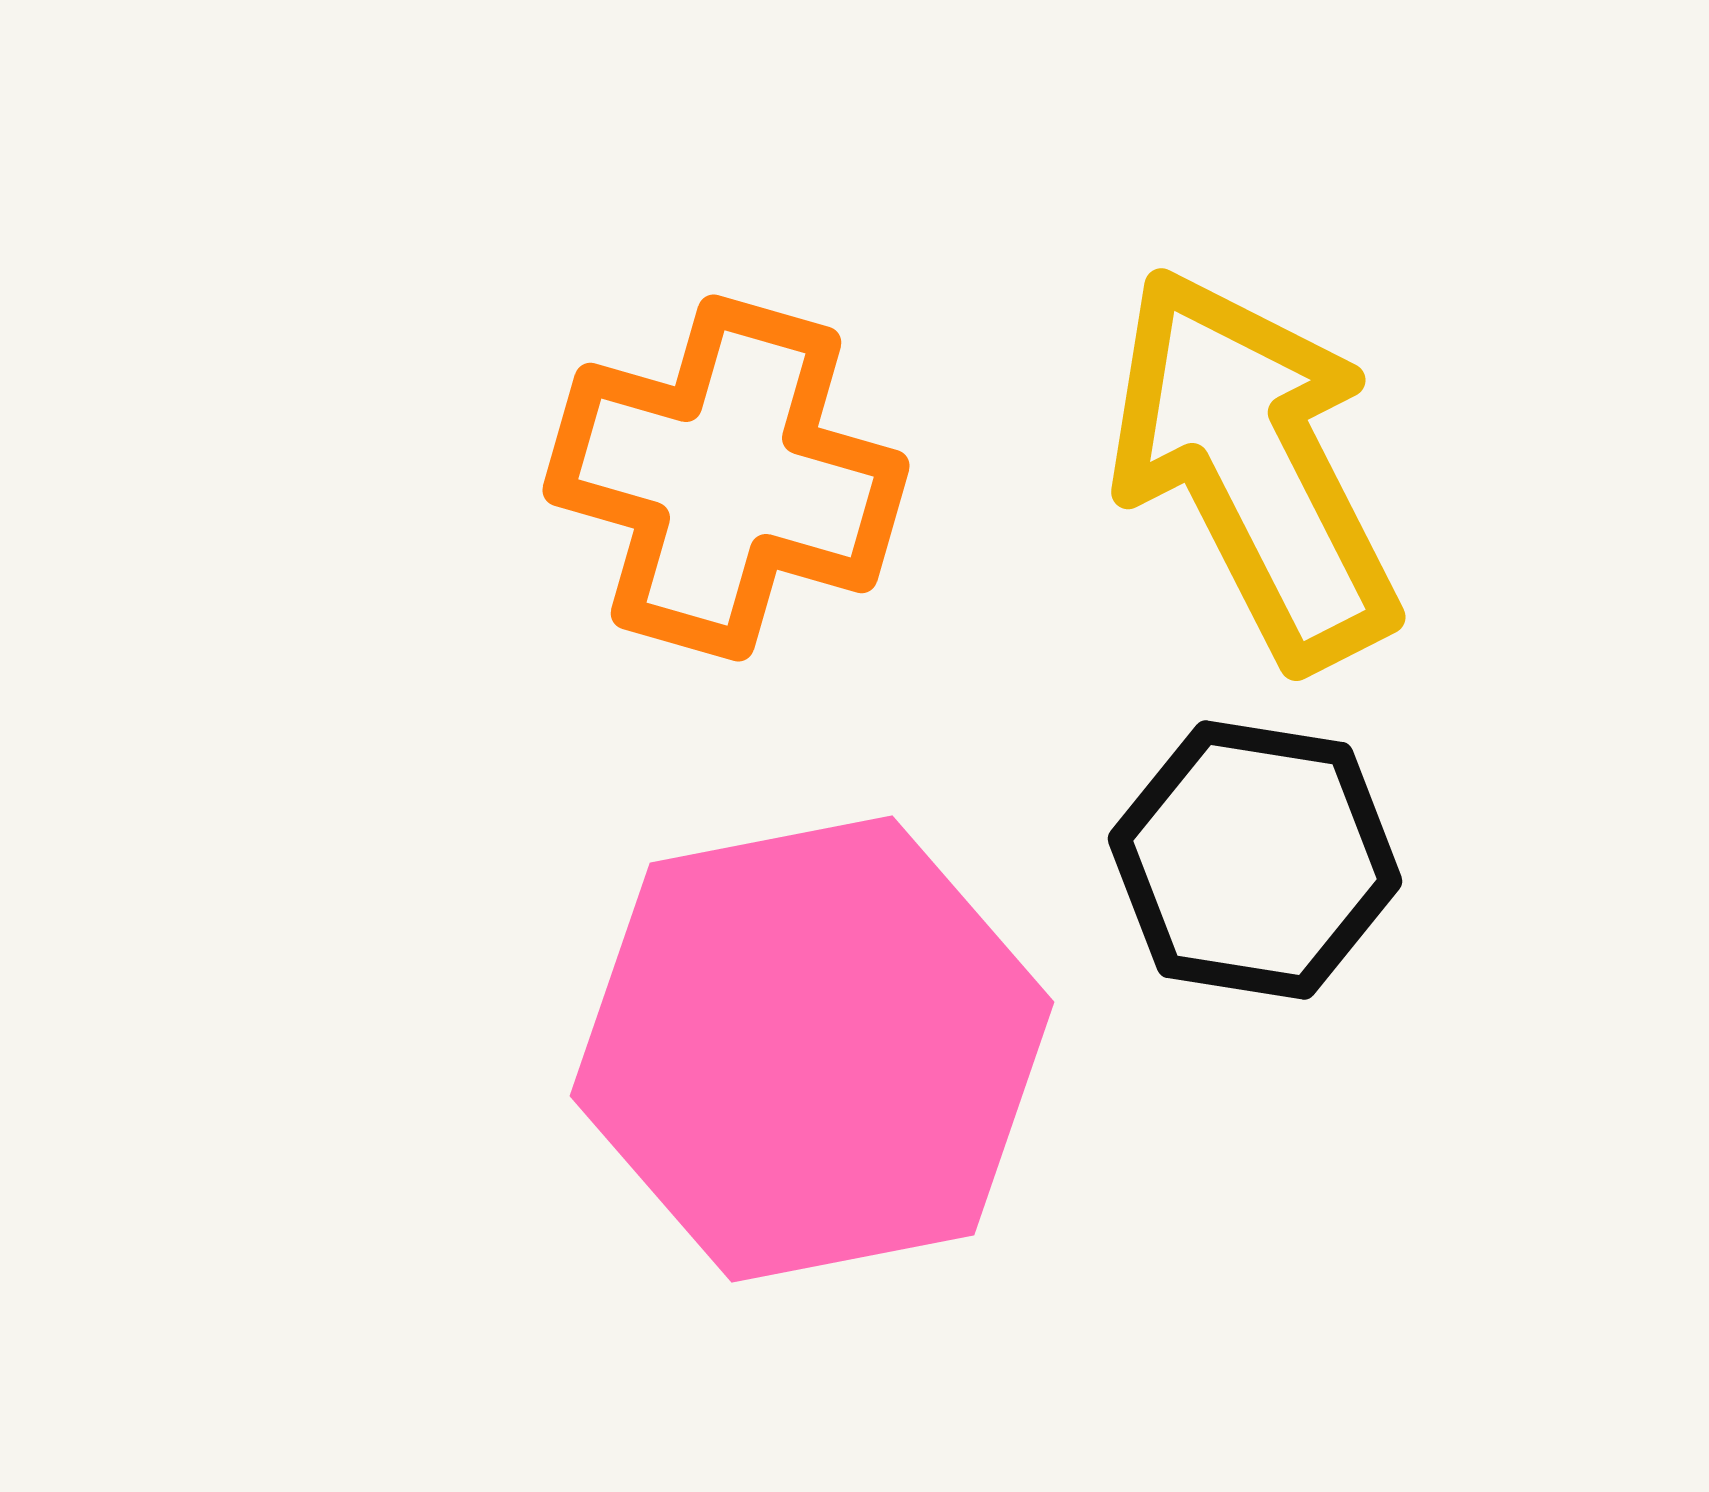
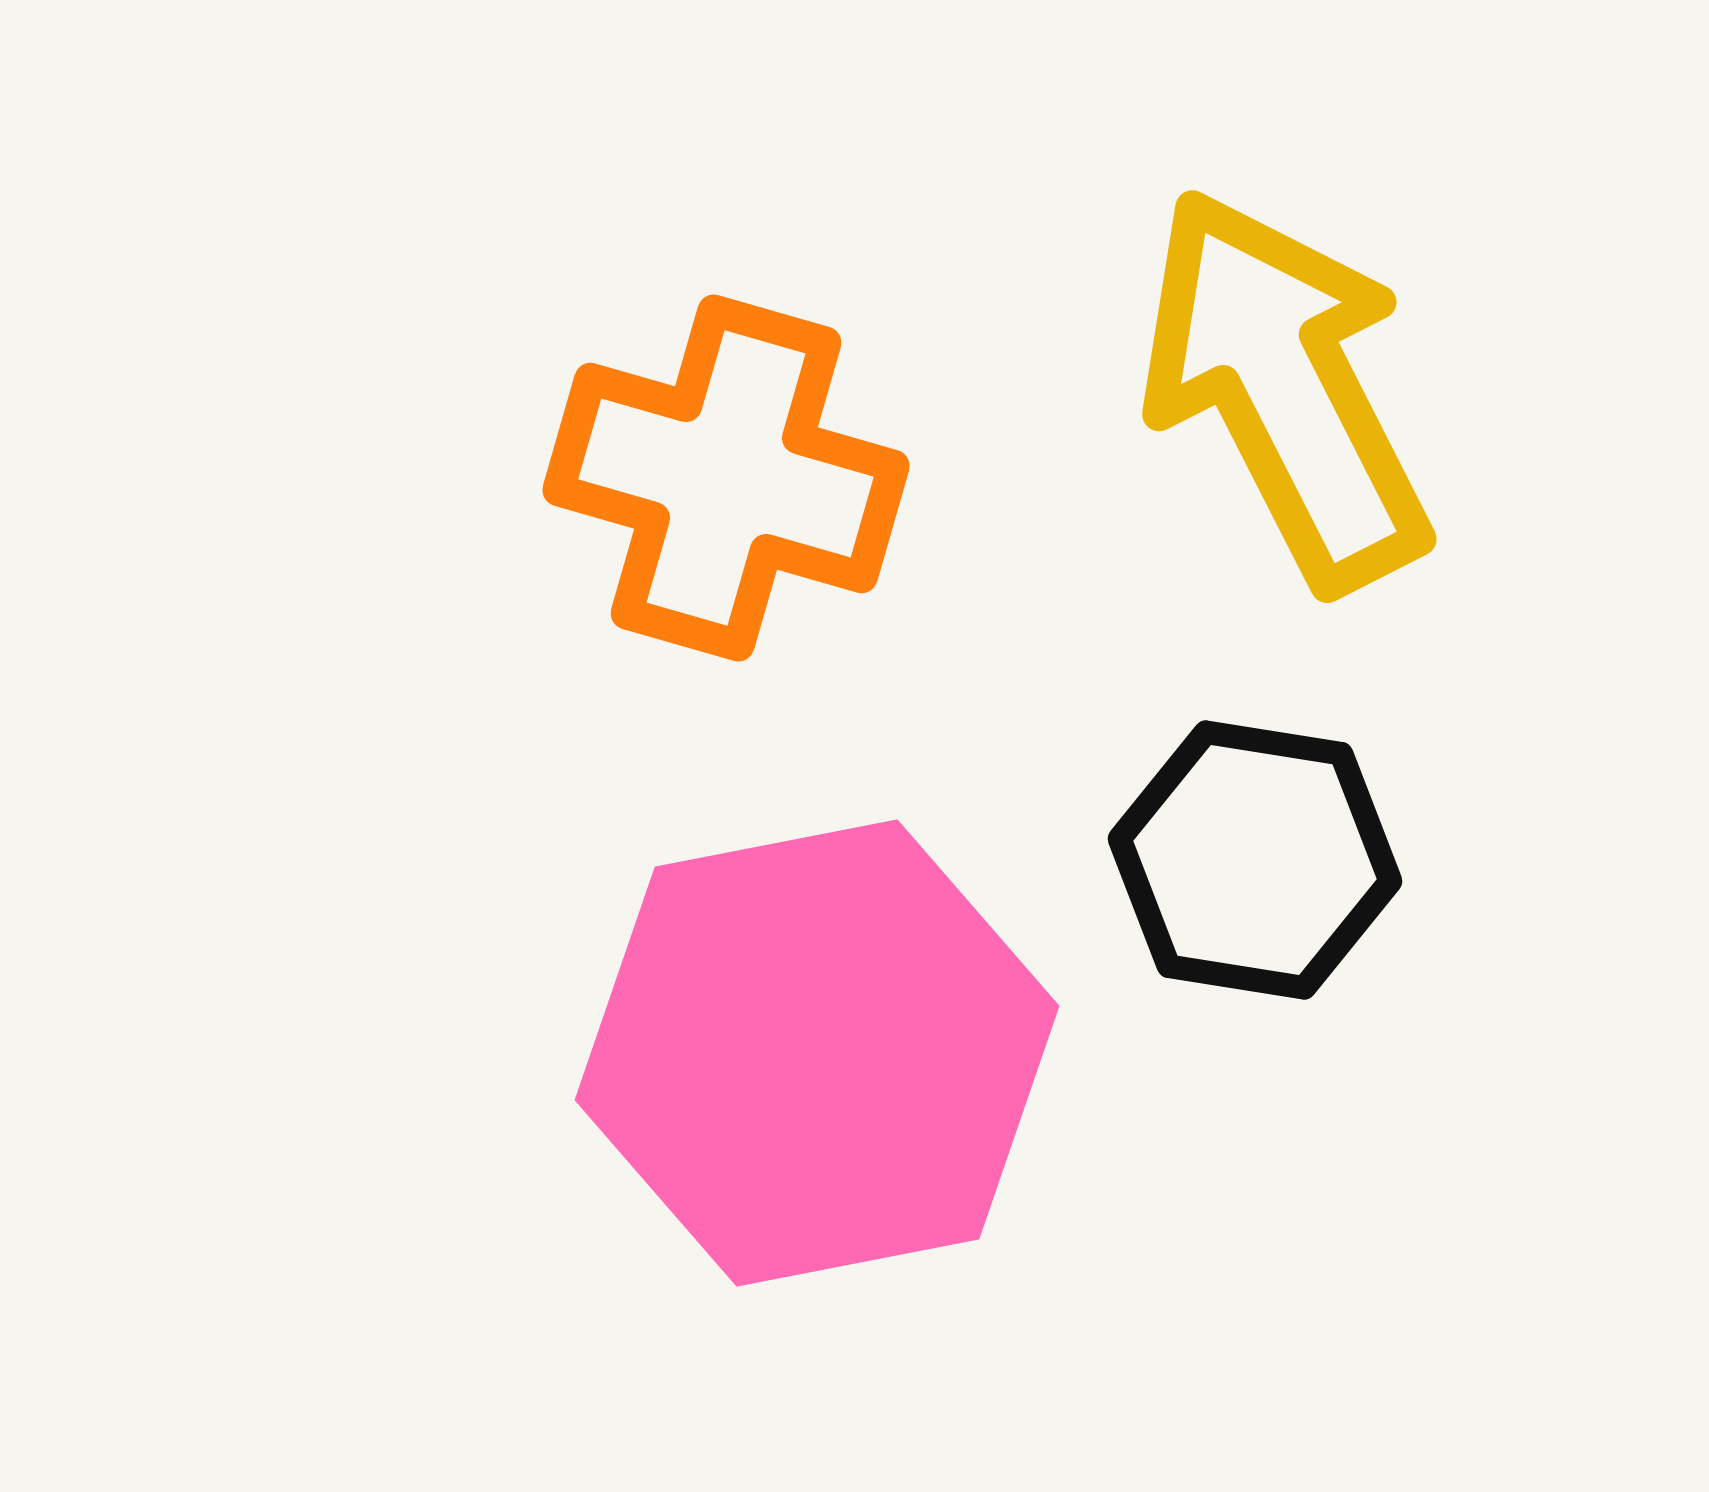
yellow arrow: moved 31 px right, 78 px up
pink hexagon: moved 5 px right, 4 px down
